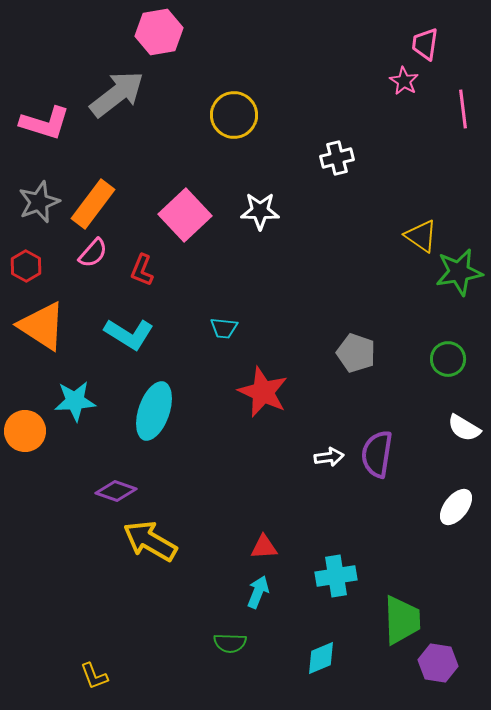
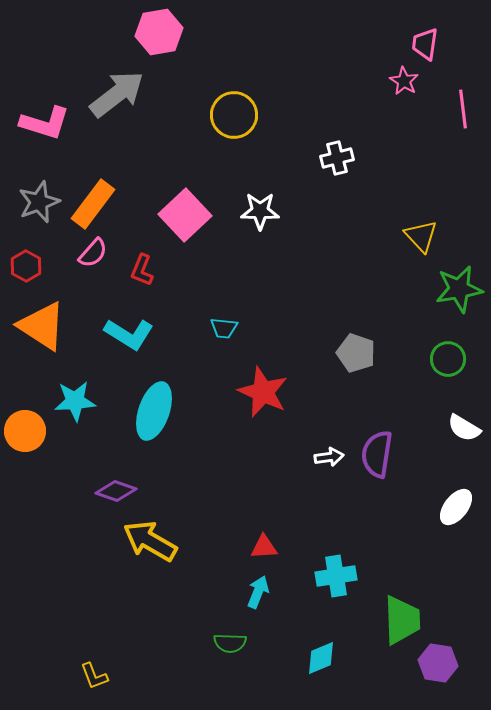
yellow triangle: rotated 12 degrees clockwise
green star: moved 17 px down
